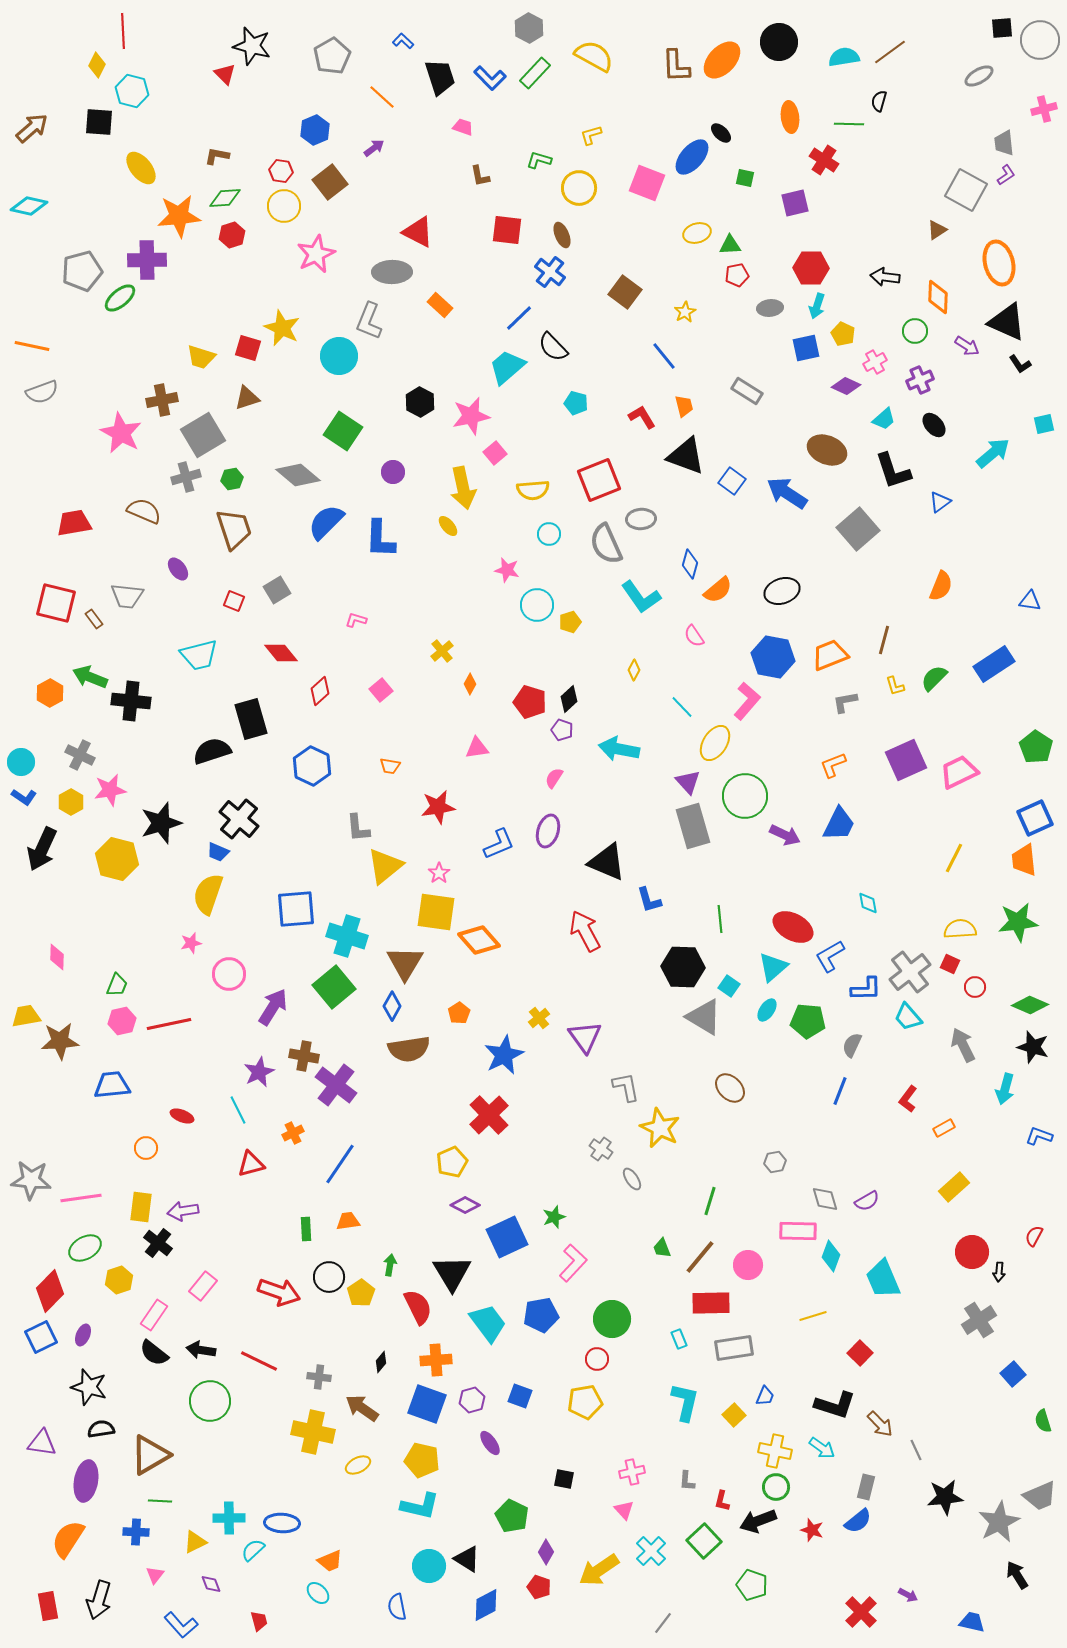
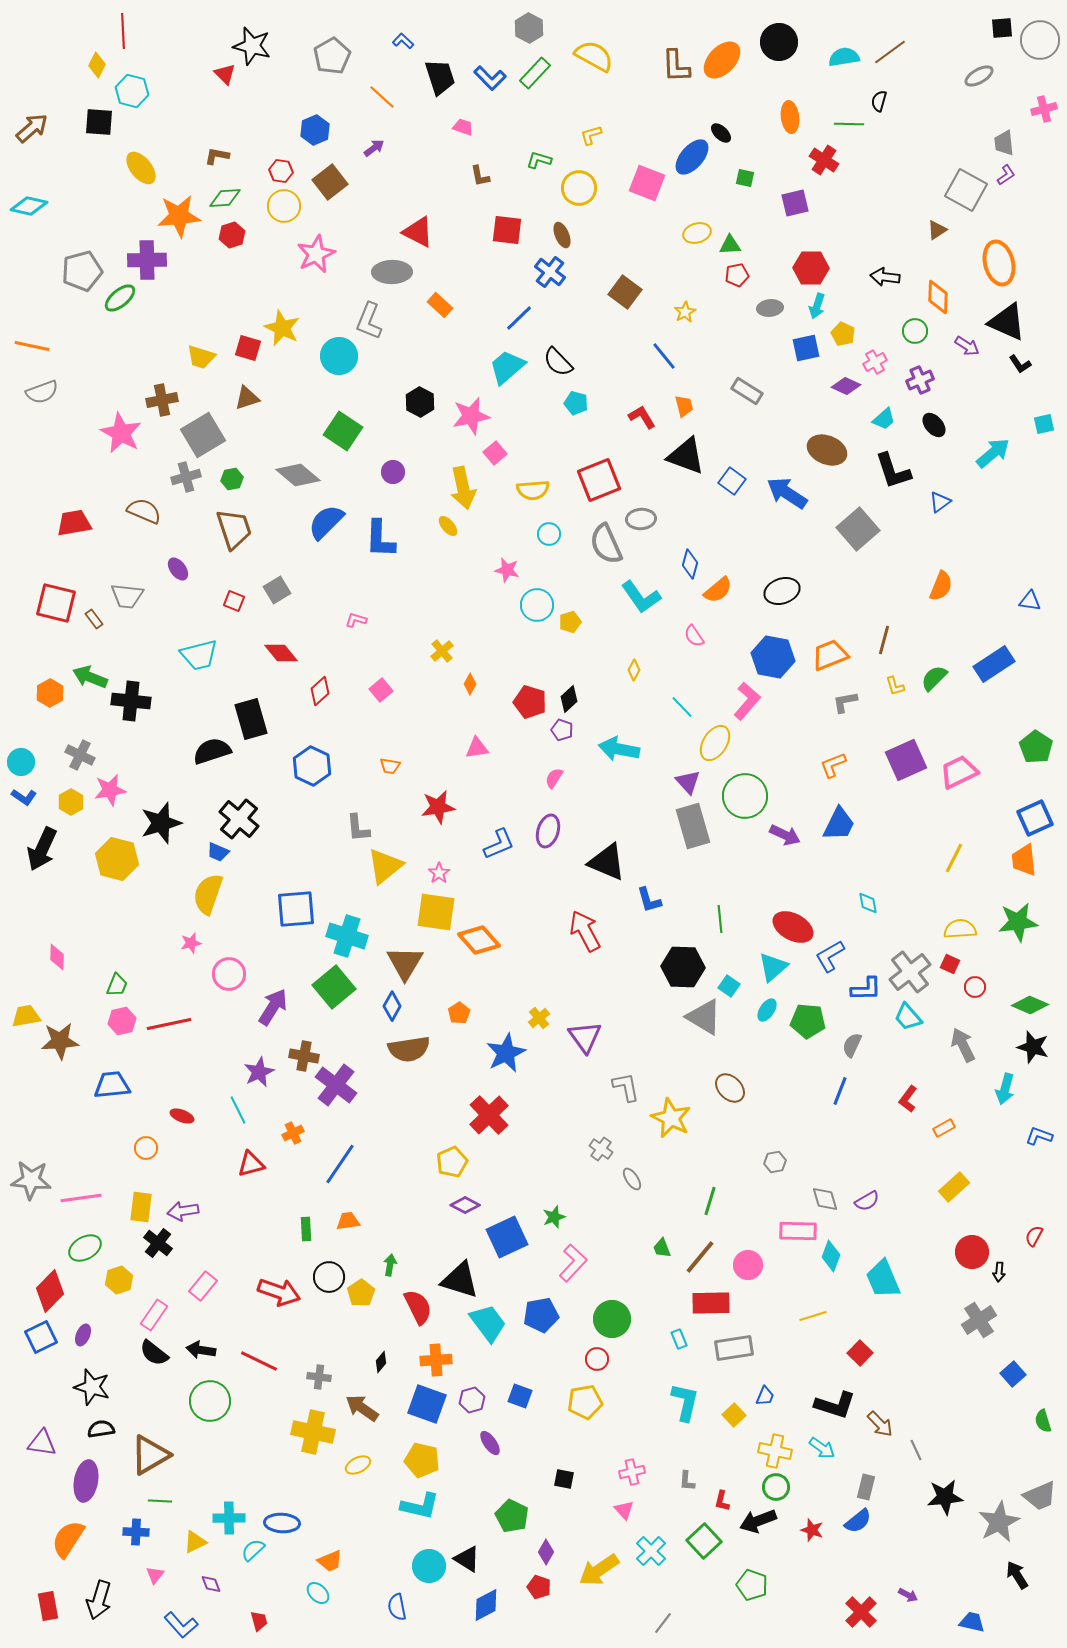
black semicircle at (553, 347): moved 5 px right, 15 px down
blue star at (504, 1055): moved 2 px right, 2 px up
yellow star at (660, 1128): moved 11 px right, 10 px up
black triangle at (452, 1273): moved 8 px right, 7 px down; rotated 42 degrees counterclockwise
black star at (89, 1387): moved 3 px right
